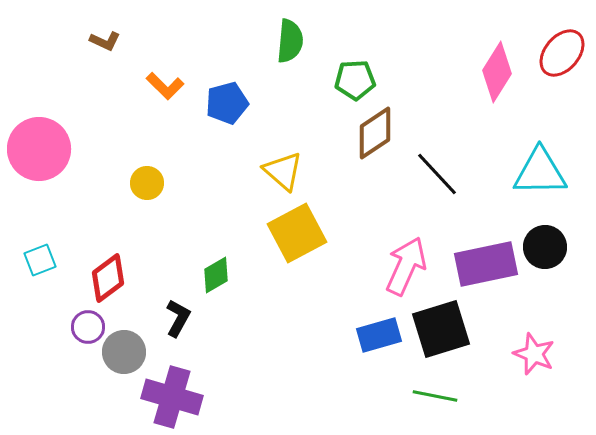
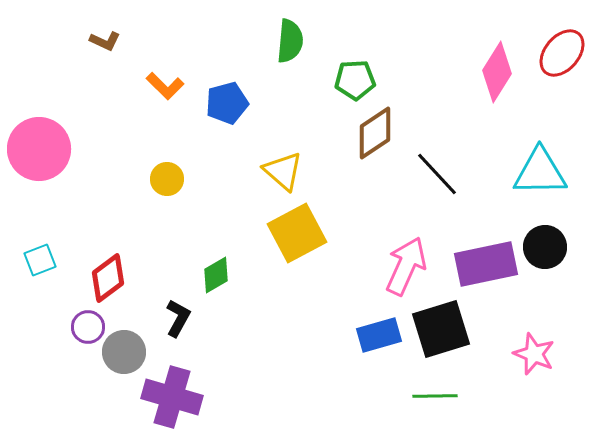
yellow circle: moved 20 px right, 4 px up
green line: rotated 12 degrees counterclockwise
